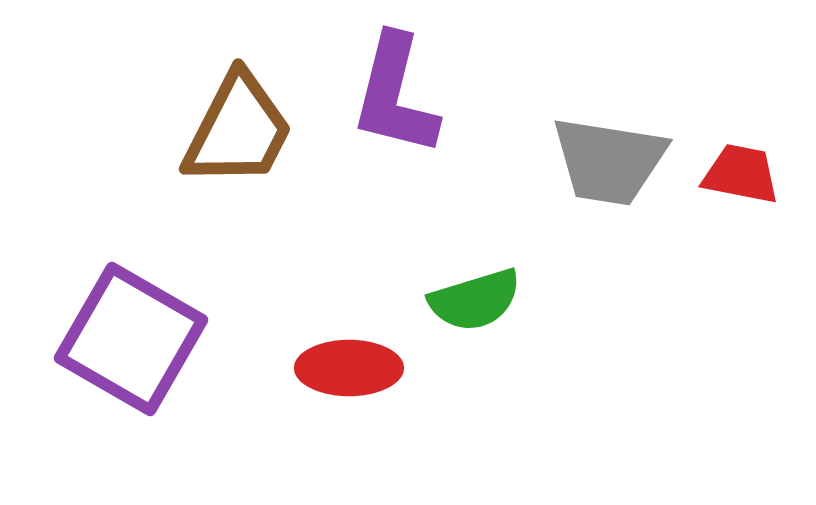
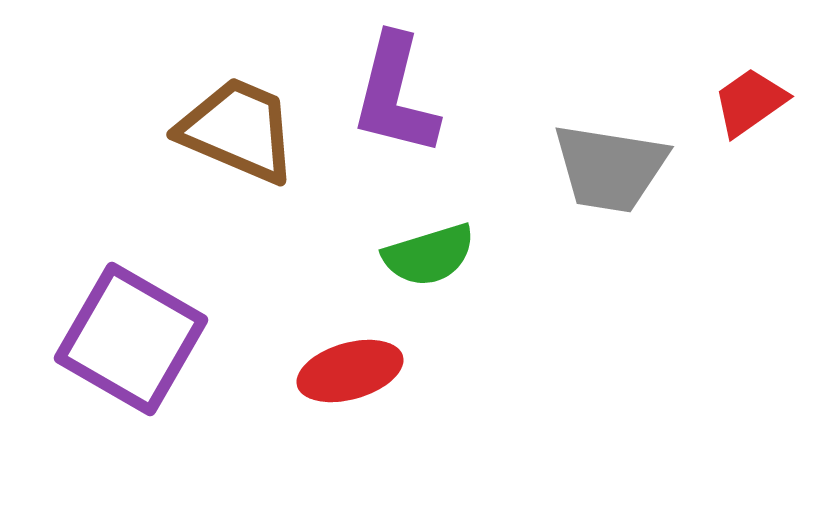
brown trapezoid: rotated 94 degrees counterclockwise
gray trapezoid: moved 1 px right, 7 px down
red trapezoid: moved 9 px right, 72 px up; rotated 46 degrees counterclockwise
green semicircle: moved 46 px left, 45 px up
red ellipse: moved 1 px right, 3 px down; rotated 16 degrees counterclockwise
